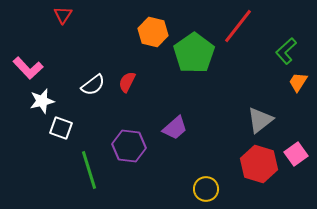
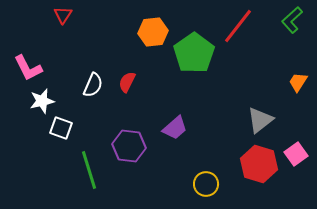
orange hexagon: rotated 20 degrees counterclockwise
green L-shape: moved 6 px right, 31 px up
pink L-shape: rotated 16 degrees clockwise
white semicircle: rotated 30 degrees counterclockwise
yellow circle: moved 5 px up
